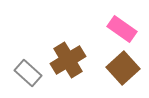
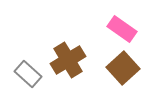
gray rectangle: moved 1 px down
